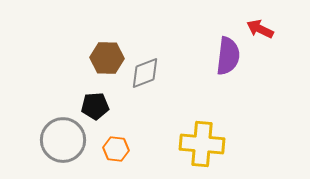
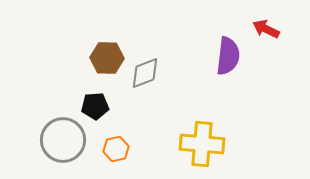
red arrow: moved 6 px right
orange hexagon: rotated 20 degrees counterclockwise
